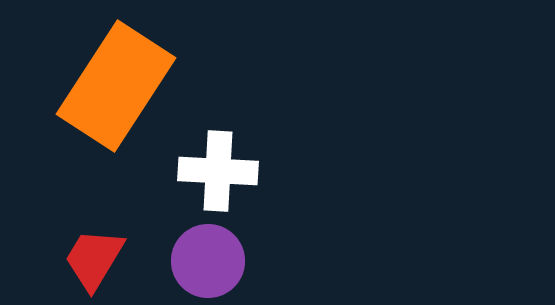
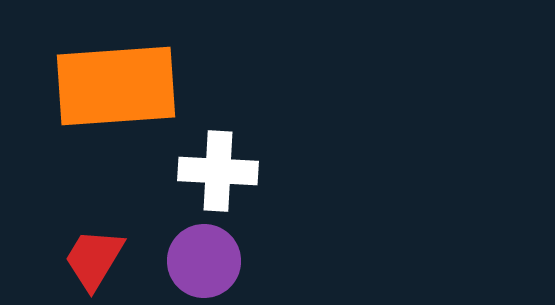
orange rectangle: rotated 53 degrees clockwise
purple circle: moved 4 px left
